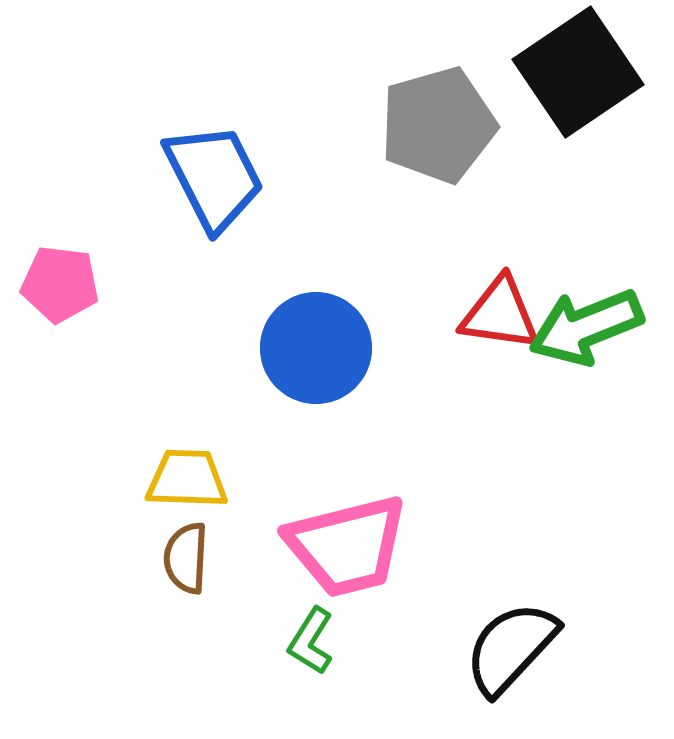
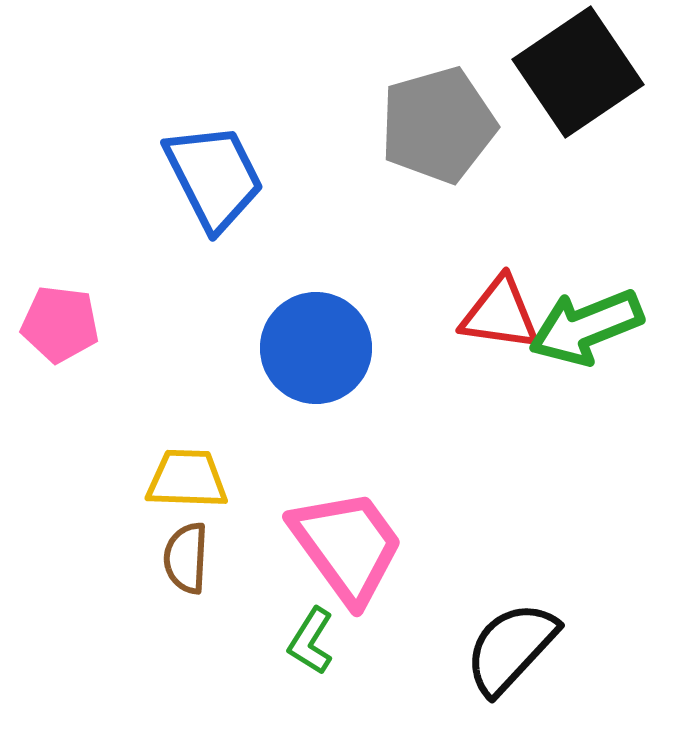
pink pentagon: moved 40 px down
pink trapezoid: rotated 112 degrees counterclockwise
